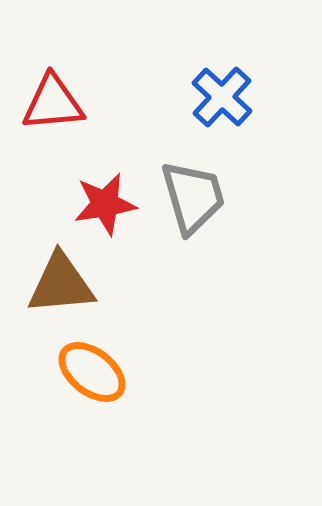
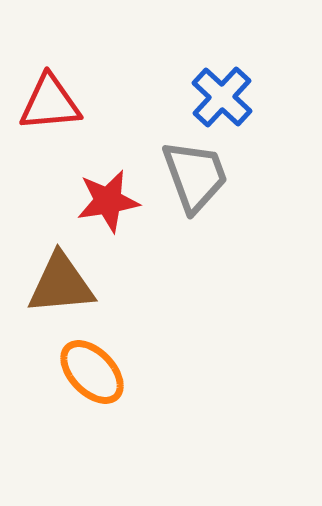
red triangle: moved 3 px left
gray trapezoid: moved 2 px right, 21 px up; rotated 4 degrees counterclockwise
red star: moved 3 px right, 3 px up
orange ellipse: rotated 8 degrees clockwise
